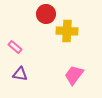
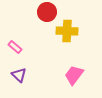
red circle: moved 1 px right, 2 px up
purple triangle: moved 1 px left, 1 px down; rotated 35 degrees clockwise
